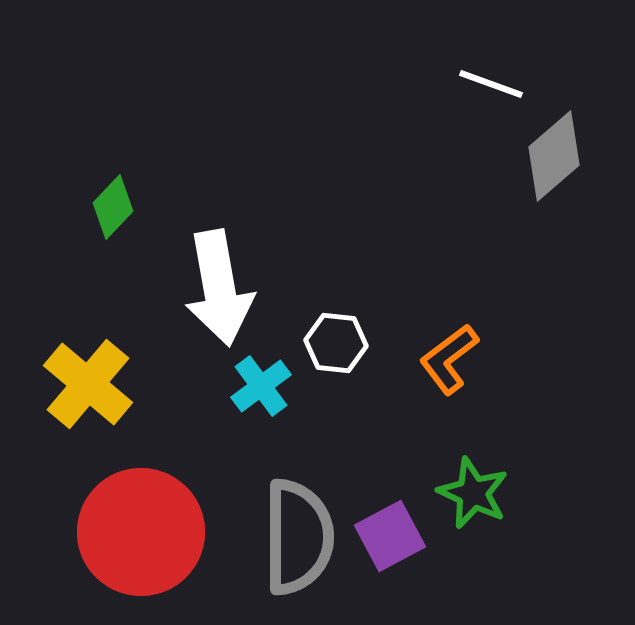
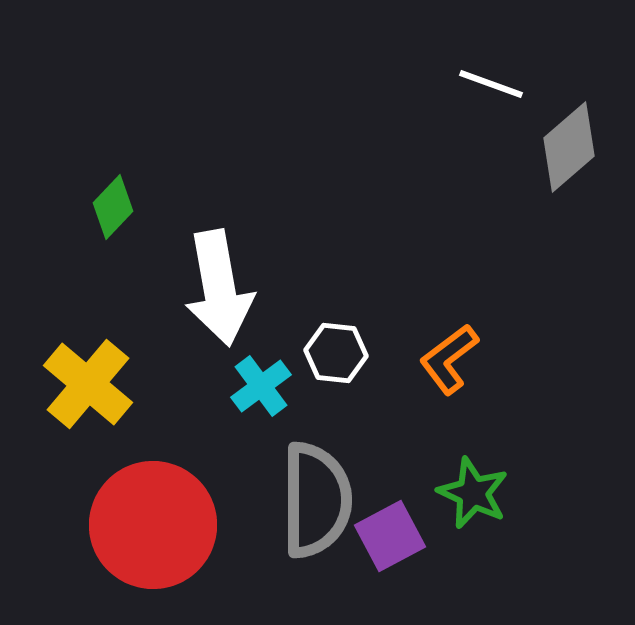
gray diamond: moved 15 px right, 9 px up
white hexagon: moved 10 px down
red circle: moved 12 px right, 7 px up
gray semicircle: moved 18 px right, 37 px up
